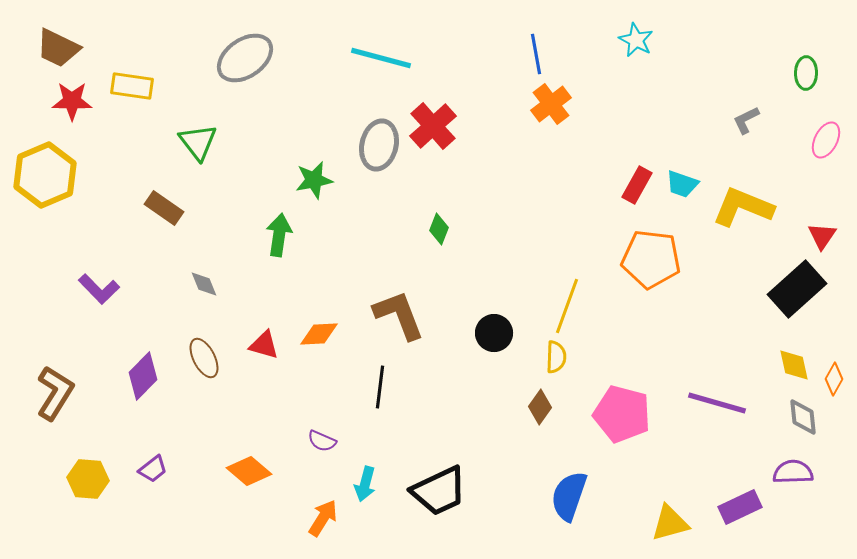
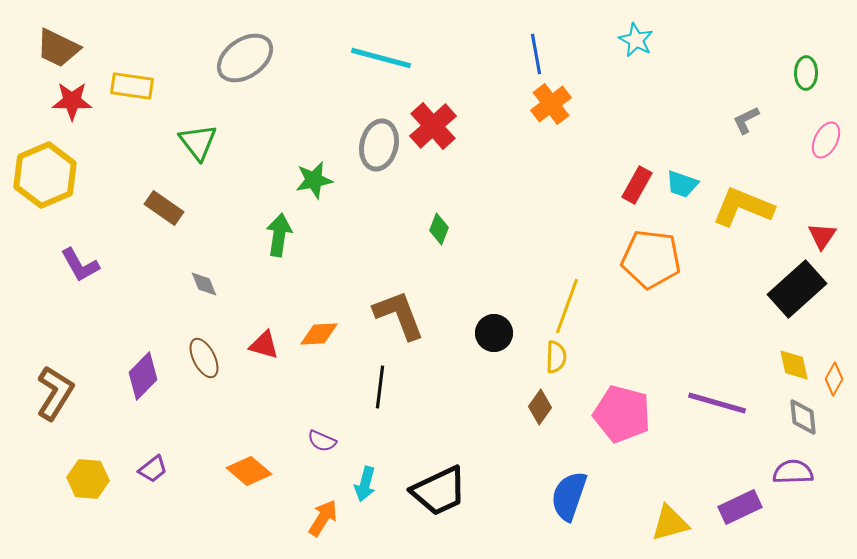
purple L-shape at (99, 289): moved 19 px left, 24 px up; rotated 15 degrees clockwise
